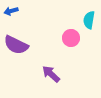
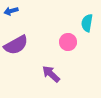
cyan semicircle: moved 2 px left, 3 px down
pink circle: moved 3 px left, 4 px down
purple semicircle: rotated 55 degrees counterclockwise
